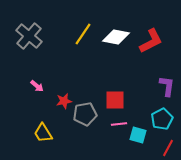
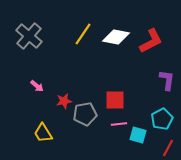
purple L-shape: moved 6 px up
